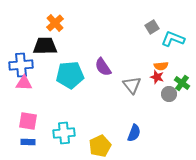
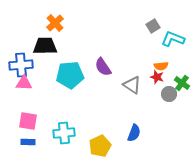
gray square: moved 1 px right, 1 px up
gray triangle: rotated 18 degrees counterclockwise
